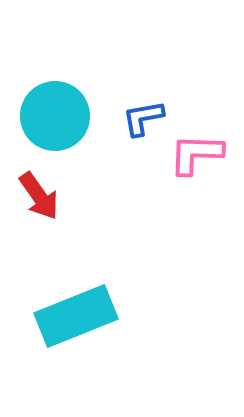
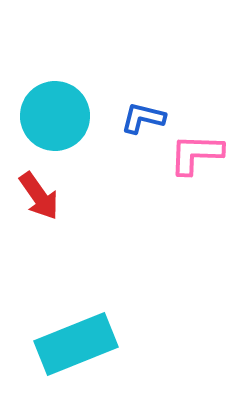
blue L-shape: rotated 24 degrees clockwise
cyan rectangle: moved 28 px down
